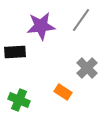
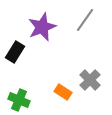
gray line: moved 4 px right
purple star: moved 1 px right, 1 px down; rotated 16 degrees counterclockwise
black rectangle: rotated 55 degrees counterclockwise
gray cross: moved 3 px right, 12 px down
